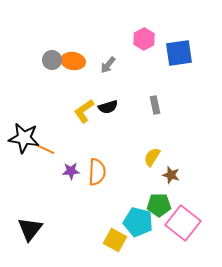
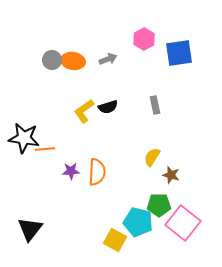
gray arrow: moved 6 px up; rotated 150 degrees counterclockwise
orange line: rotated 30 degrees counterclockwise
